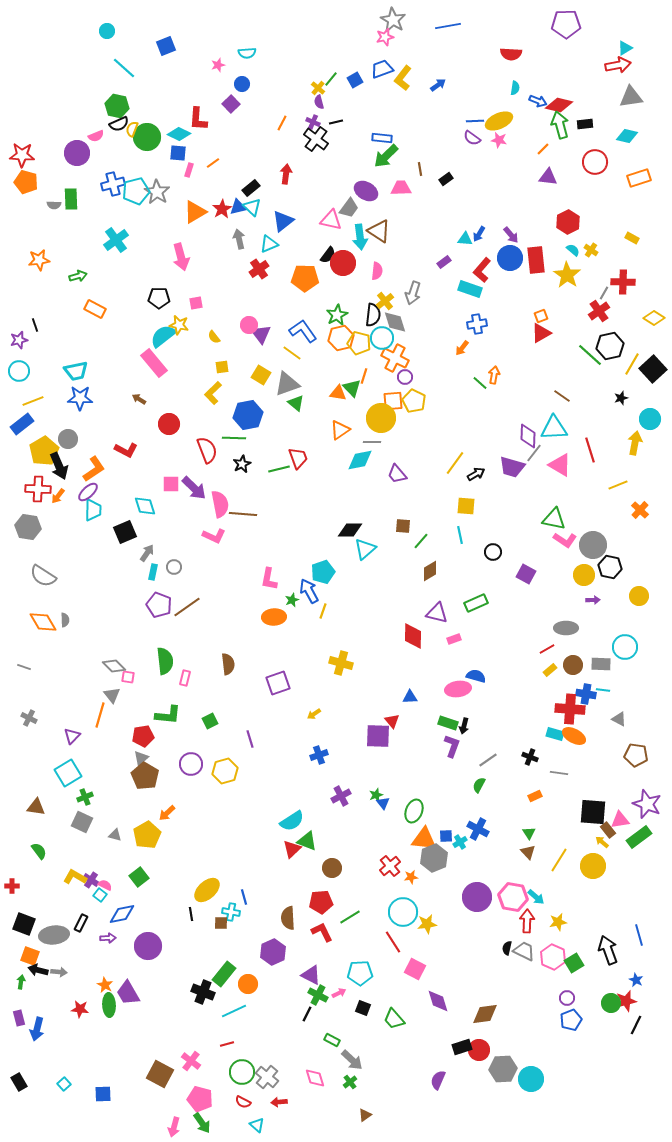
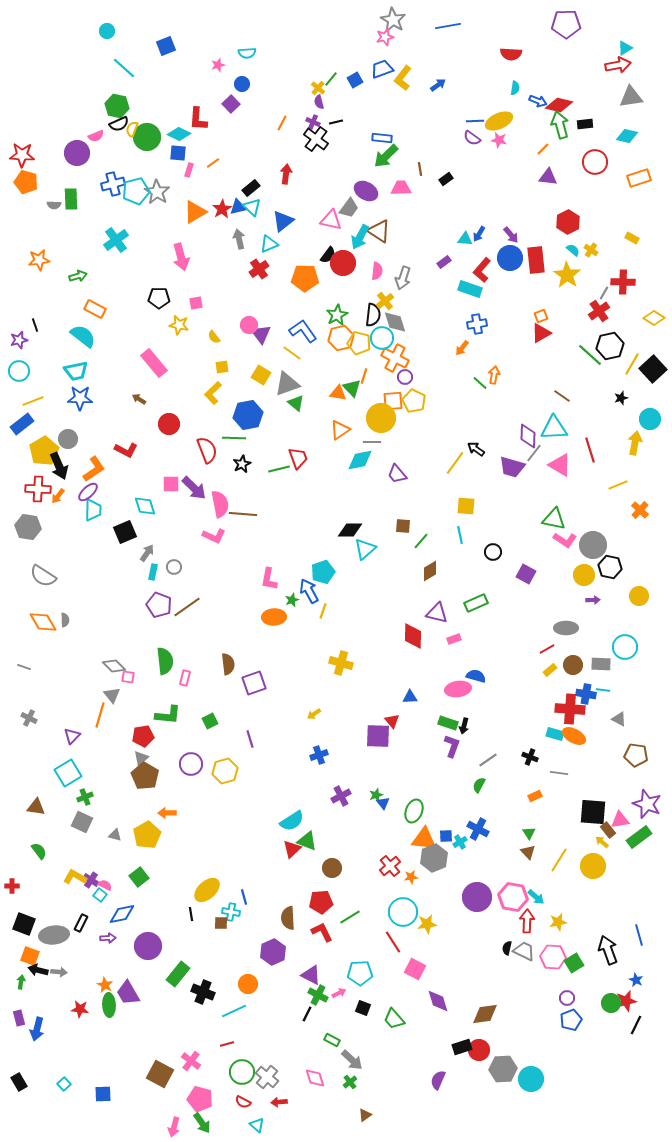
cyan arrow at (360, 237): rotated 35 degrees clockwise
gray arrow at (413, 293): moved 10 px left, 15 px up
cyan semicircle at (163, 336): moved 80 px left; rotated 76 degrees clockwise
black arrow at (476, 474): moved 25 px up; rotated 114 degrees counterclockwise
purple square at (278, 683): moved 24 px left
orange arrow at (167, 813): rotated 42 degrees clockwise
pink hexagon at (553, 957): rotated 20 degrees counterclockwise
green rectangle at (224, 974): moved 46 px left
